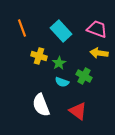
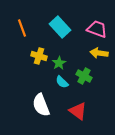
cyan rectangle: moved 1 px left, 4 px up
cyan semicircle: rotated 24 degrees clockwise
